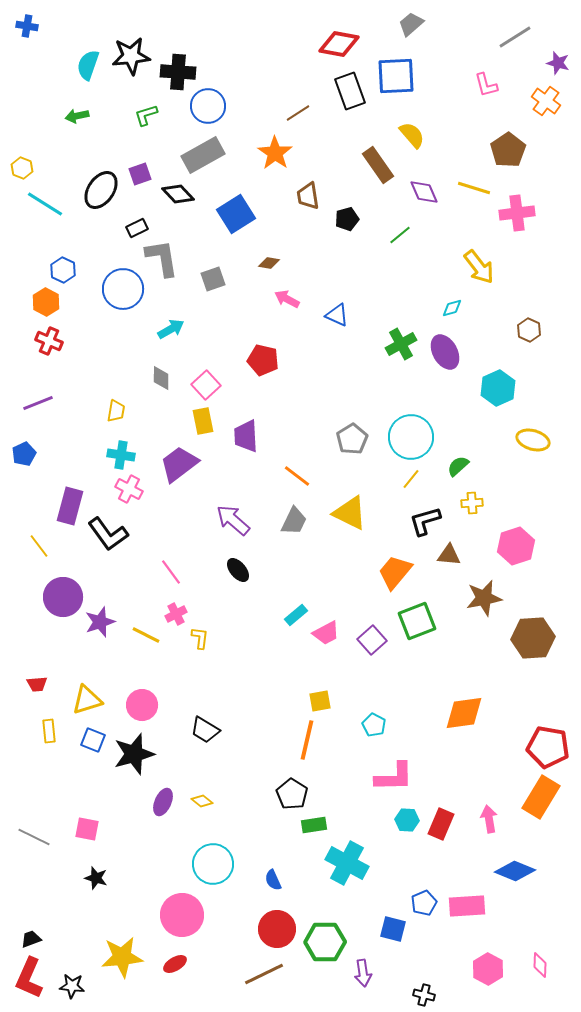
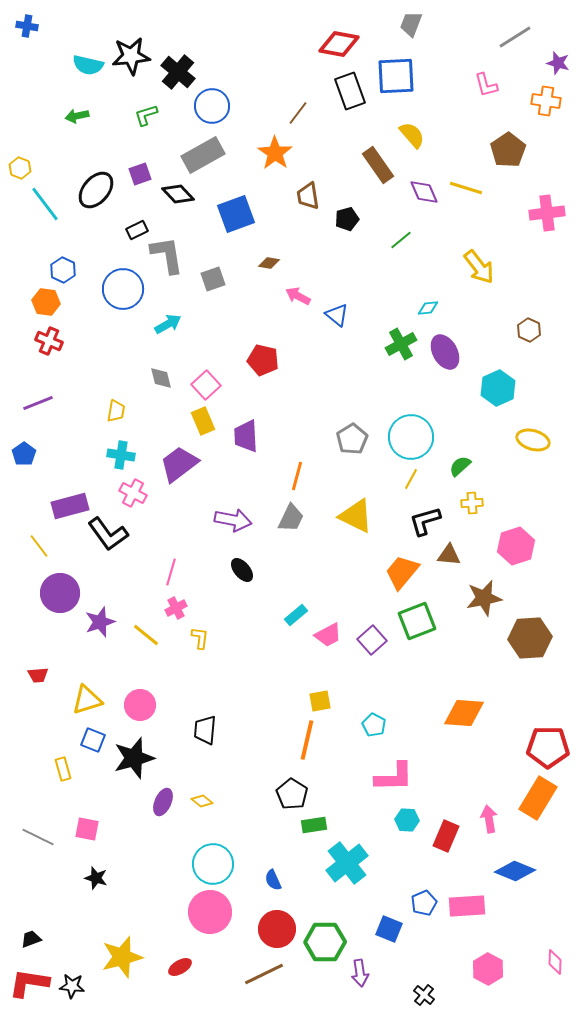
gray trapezoid at (411, 24): rotated 28 degrees counterclockwise
cyan semicircle at (88, 65): rotated 96 degrees counterclockwise
black cross at (178, 72): rotated 36 degrees clockwise
orange cross at (546, 101): rotated 28 degrees counterclockwise
blue circle at (208, 106): moved 4 px right
brown line at (298, 113): rotated 20 degrees counterclockwise
yellow hexagon at (22, 168): moved 2 px left
yellow line at (474, 188): moved 8 px left
black ellipse at (101, 190): moved 5 px left; rotated 6 degrees clockwise
cyan line at (45, 204): rotated 21 degrees clockwise
pink cross at (517, 213): moved 30 px right
blue square at (236, 214): rotated 12 degrees clockwise
black rectangle at (137, 228): moved 2 px down
green line at (400, 235): moved 1 px right, 5 px down
gray L-shape at (162, 258): moved 5 px right, 3 px up
pink arrow at (287, 299): moved 11 px right, 3 px up
orange hexagon at (46, 302): rotated 20 degrees counterclockwise
cyan diamond at (452, 308): moved 24 px left; rotated 10 degrees clockwise
blue triangle at (337, 315): rotated 15 degrees clockwise
cyan arrow at (171, 329): moved 3 px left, 5 px up
gray diamond at (161, 378): rotated 15 degrees counterclockwise
yellow rectangle at (203, 421): rotated 12 degrees counterclockwise
blue pentagon at (24, 454): rotated 10 degrees counterclockwise
green semicircle at (458, 466): moved 2 px right
orange line at (297, 476): rotated 68 degrees clockwise
yellow line at (411, 479): rotated 10 degrees counterclockwise
pink cross at (129, 489): moved 4 px right, 4 px down
purple rectangle at (70, 506): rotated 60 degrees clockwise
yellow triangle at (350, 513): moved 6 px right, 3 px down
purple arrow at (233, 520): rotated 150 degrees clockwise
gray trapezoid at (294, 521): moved 3 px left, 3 px up
black ellipse at (238, 570): moved 4 px right
pink line at (171, 572): rotated 52 degrees clockwise
orange trapezoid at (395, 572): moved 7 px right
purple circle at (63, 597): moved 3 px left, 4 px up
pink cross at (176, 614): moved 6 px up
pink trapezoid at (326, 633): moved 2 px right, 2 px down
yellow line at (146, 635): rotated 12 degrees clockwise
brown hexagon at (533, 638): moved 3 px left
red trapezoid at (37, 684): moved 1 px right, 9 px up
pink circle at (142, 705): moved 2 px left
orange diamond at (464, 713): rotated 12 degrees clockwise
black trapezoid at (205, 730): rotated 64 degrees clockwise
yellow rectangle at (49, 731): moved 14 px right, 38 px down; rotated 10 degrees counterclockwise
red pentagon at (548, 747): rotated 9 degrees counterclockwise
black star at (134, 754): moved 4 px down
orange rectangle at (541, 797): moved 3 px left, 1 px down
red rectangle at (441, 824): moved 5 px right, 12 px down
gray line at (34, 837): moved 4 px right
cyan cross at (347, 863): rotated 24 degrees clockwise
pink circle at (182, 915): moved 28 px right, 3 px up
blue square at (393, 929): moved 4 px left; rotated 8 degrees clockwise
yellow star at (122, 957): rotated 9 degrees counterclockwise
red ellipse at (175, 964): moved 5 px right, 3 px down
pink diamond at (540, 965): moved 15 px right, 3 px up
purple arrow at (363, 973): moved 3 px left
red L-shape at (29, 978): moved 5 px down; rotated 75 degrees clockwise
black cross at (424, 995): rotated 25 degrees clockwise
